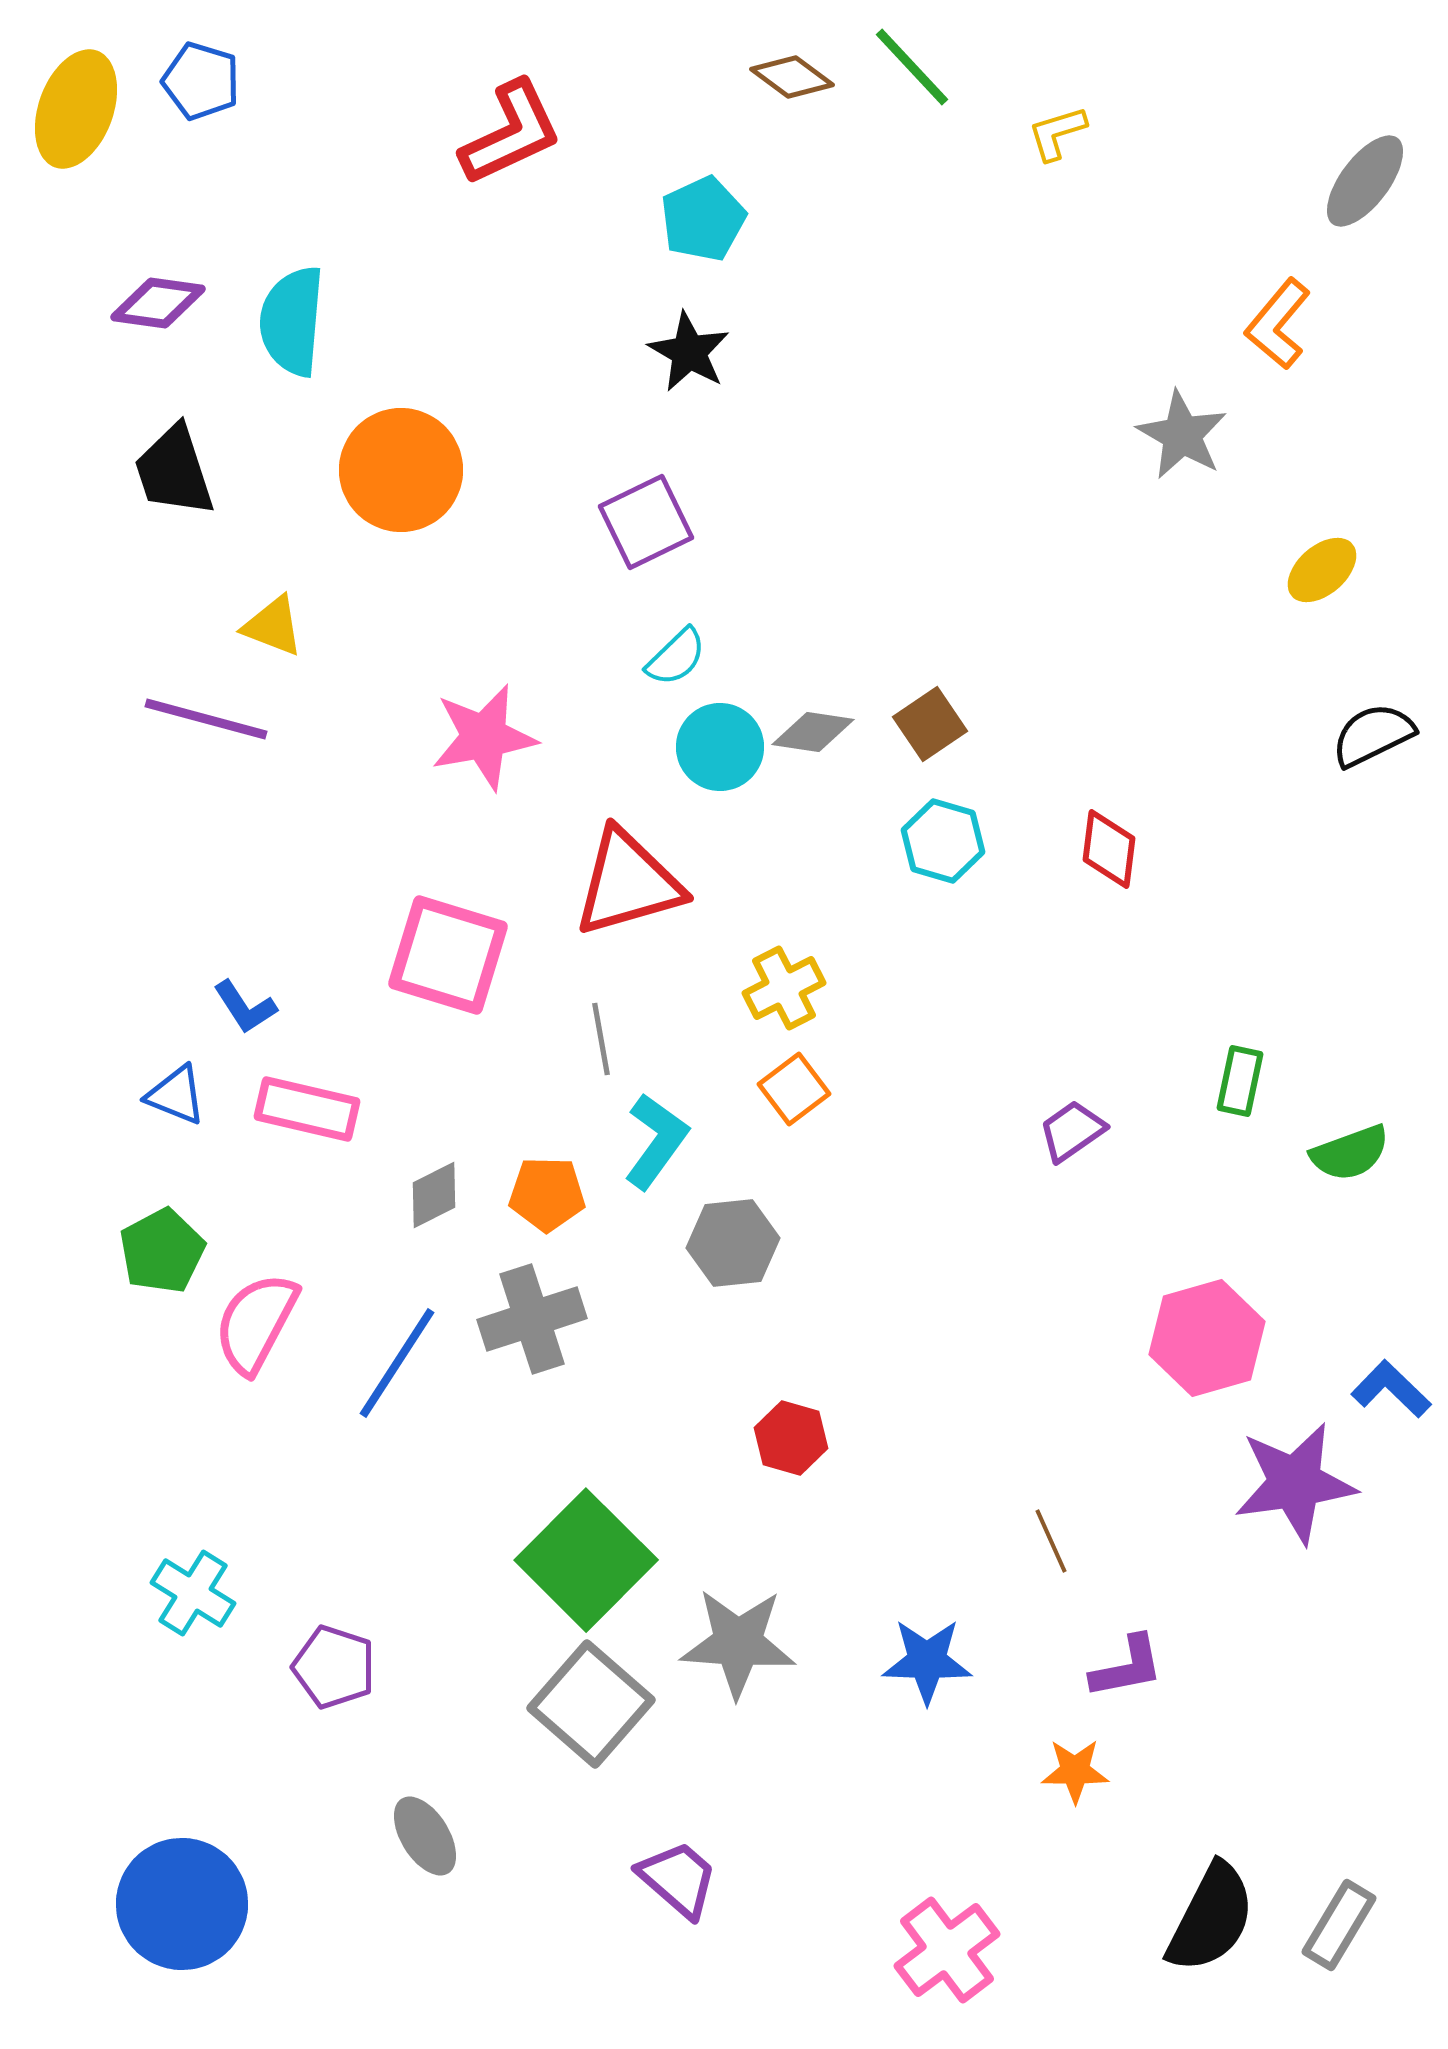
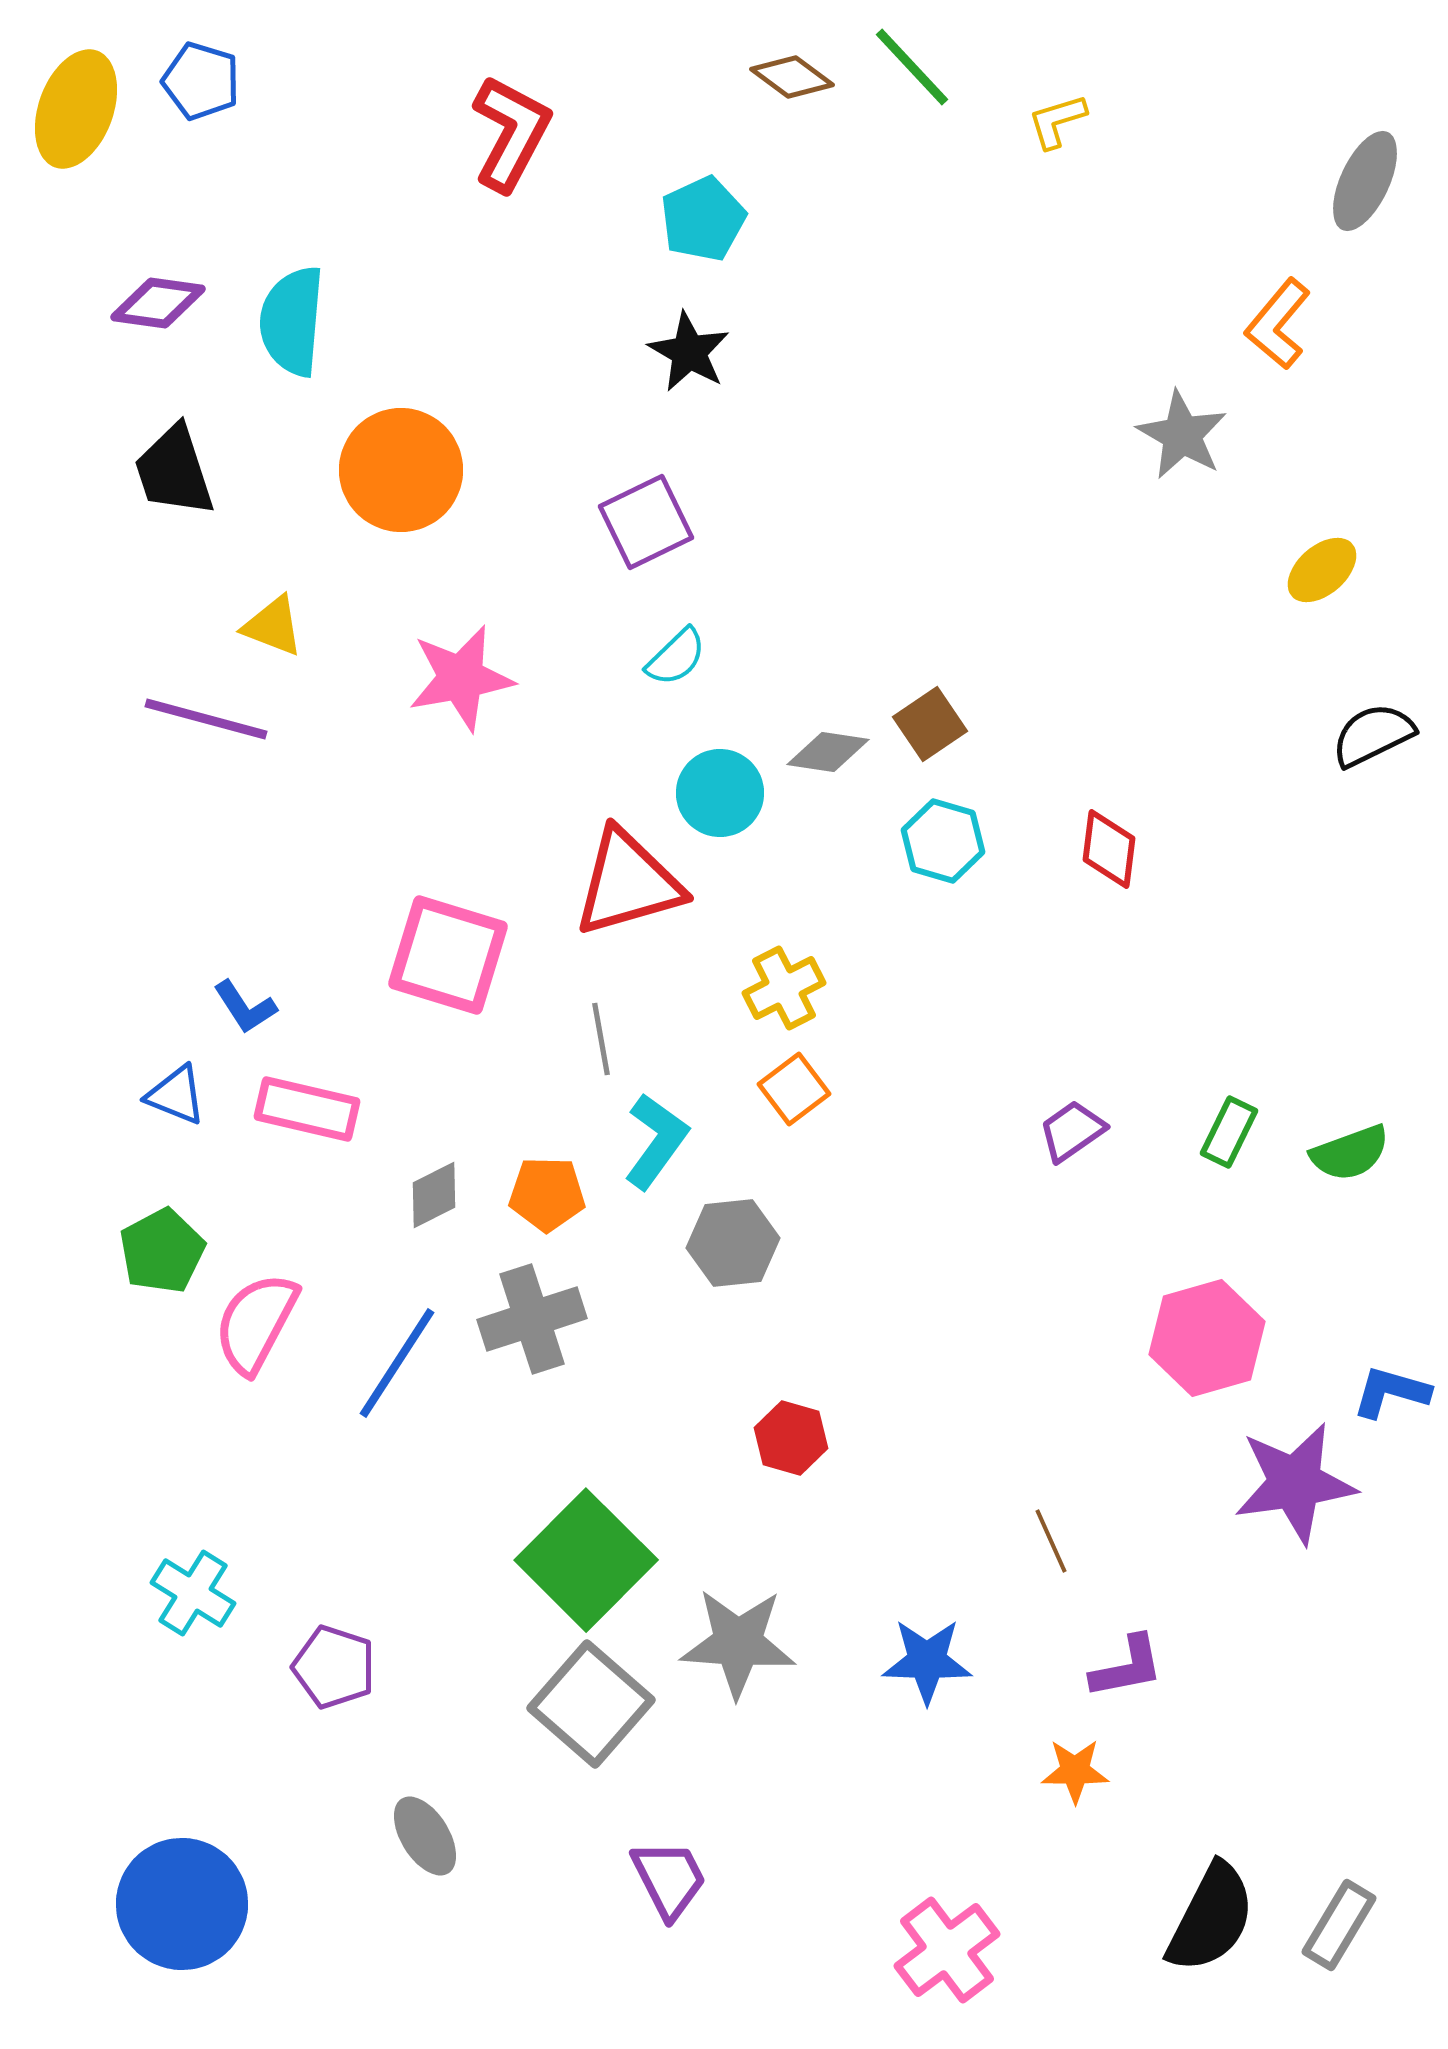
red L-shape at (511, 133): rotated 37 degrees counterclockwise
yellow L-shape at (1057, 133): moved 12 px up
gray ellipse at (1365, 181): rotated 12 degrees counterclockwise
gray diamond at (813, 732): moved 15 px right, 20 px down
pink star at (484, 737): moved 23 px left, 59 px up
cyan circle at (720, 747): moved 46 px down
green rectangle at (1240, 1081): moved 11 px left, 51 px down; rotated 14 degrees clockwise
blue L-shape at (1391, 1389): moved 3 px down; rotated 28 degrees counterclockwise
purple trapezoid at (678, 1879): moved 9 px left; rotated 22 degrees clockwise
